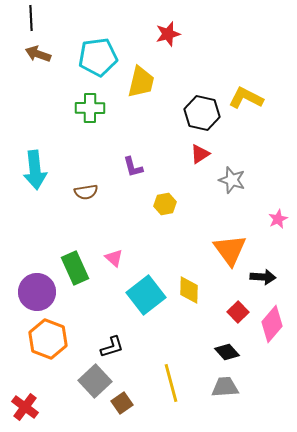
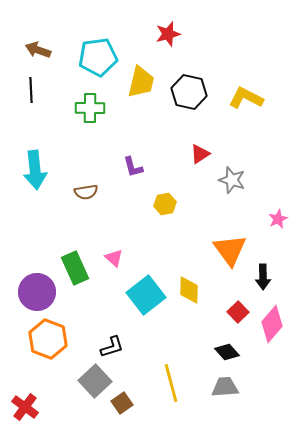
black line: moved 72 px down
brown arrow: moved 4 px up
black hexagon: moved 13 px left, 21 px up
black arrow: rotated 85 degrees clockwise
